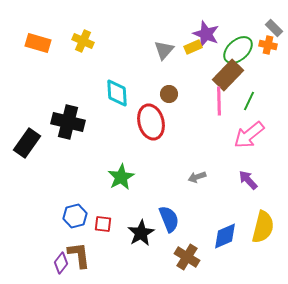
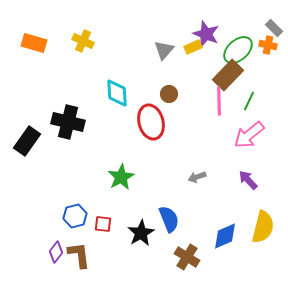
orange rectangle: moved 4 px left
black rectangle: moved 2 px up
purple diamond: moved 5 px left, 11 px up
